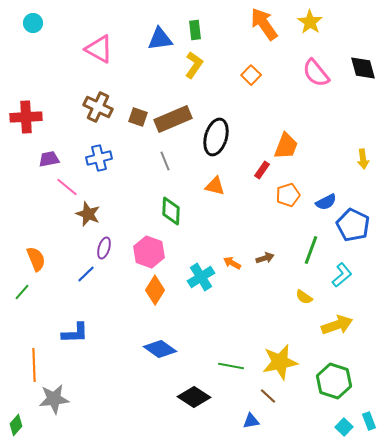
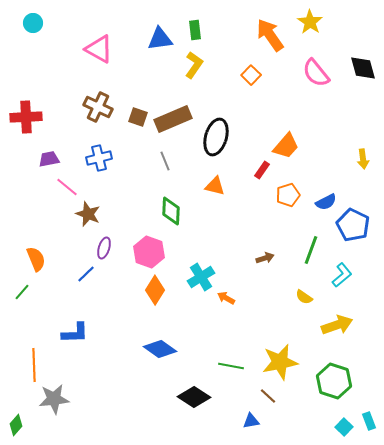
orange arrow at (264, 24): moved 6 px right, 11 px down
orange trapezoid at (286, 146): rotated 20 degrees clockwise
orange arrow at (232, 263): moved 6 px left, 35 px down
